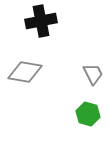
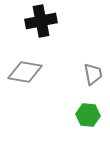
gray trapezoid: rotated 15 degrees clockwise
green hexagon: moved 1 px down; rotated 10 degrees counterclockwise
